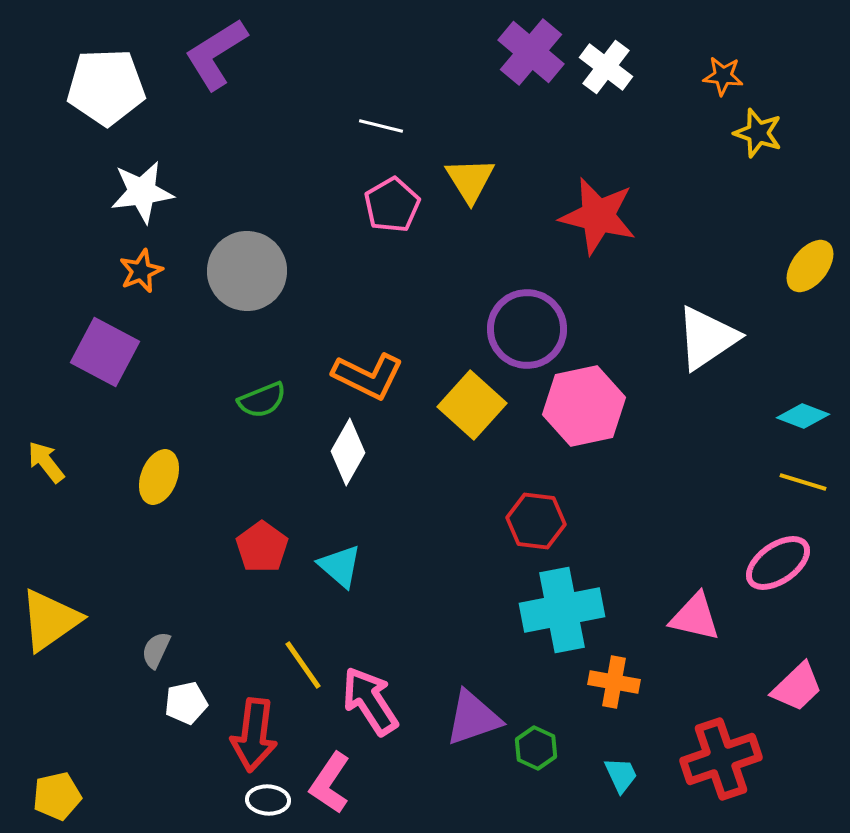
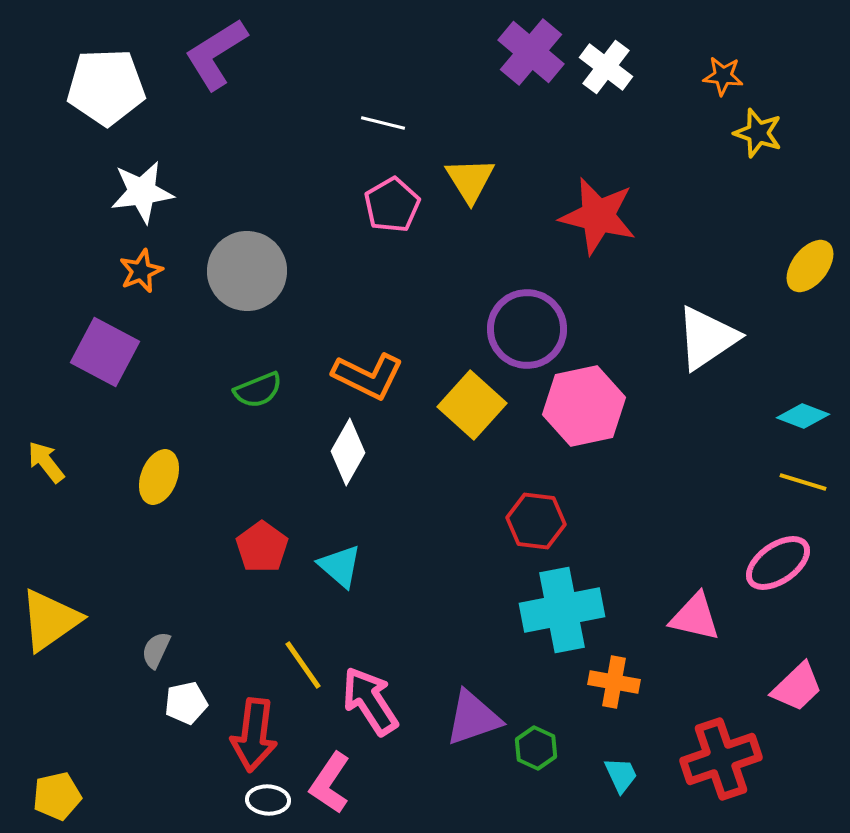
white line at (381, 126): moved 2 px right, 3 px up
green semicircle at (262, 400): moved 4 px left, 10 px up
